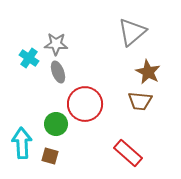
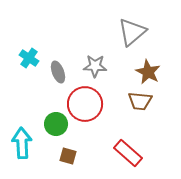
gray star: moved 39 px right, 22 px down
brown square: moved 18 px right
